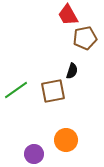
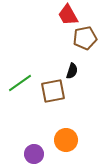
green line: moved 4 px right, 7 px up
